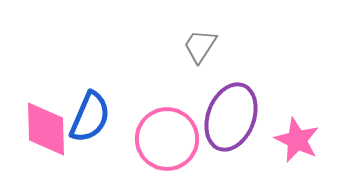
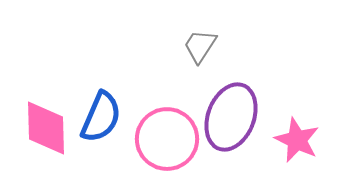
blue semicircle: moved 11 px right
pink diamond: moved 1 px up
